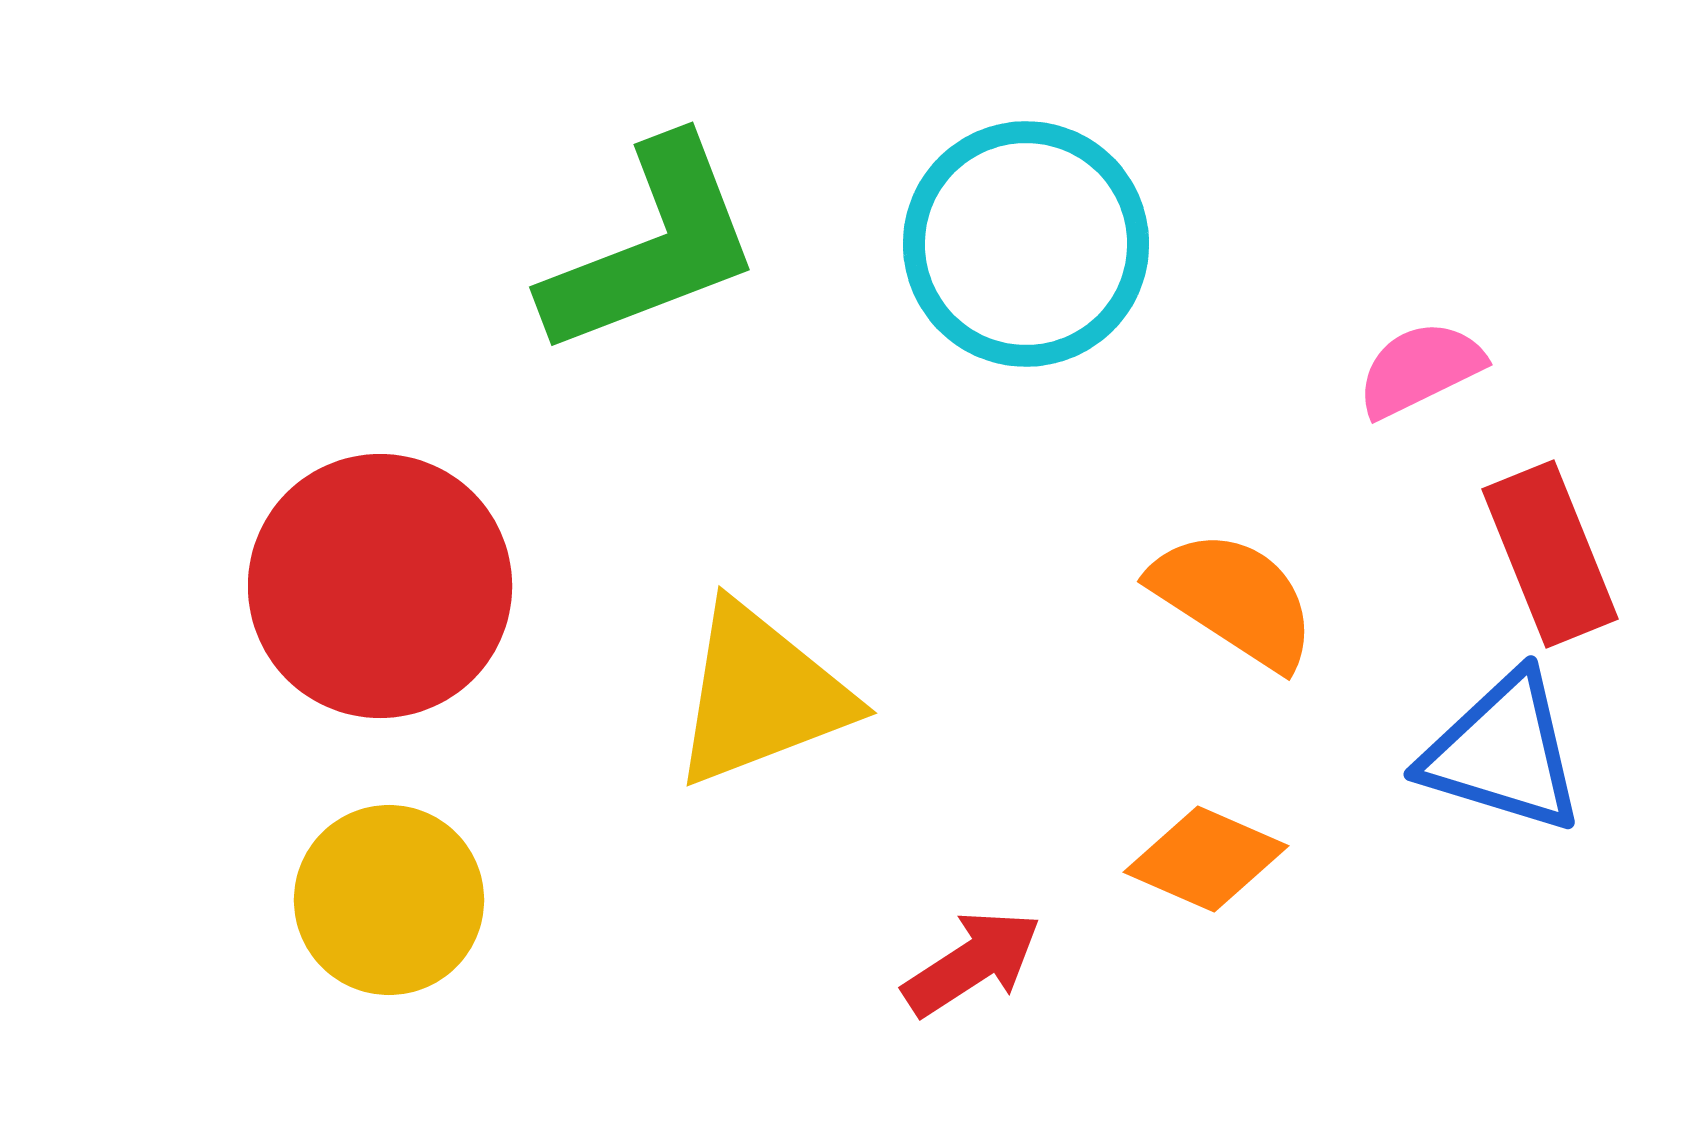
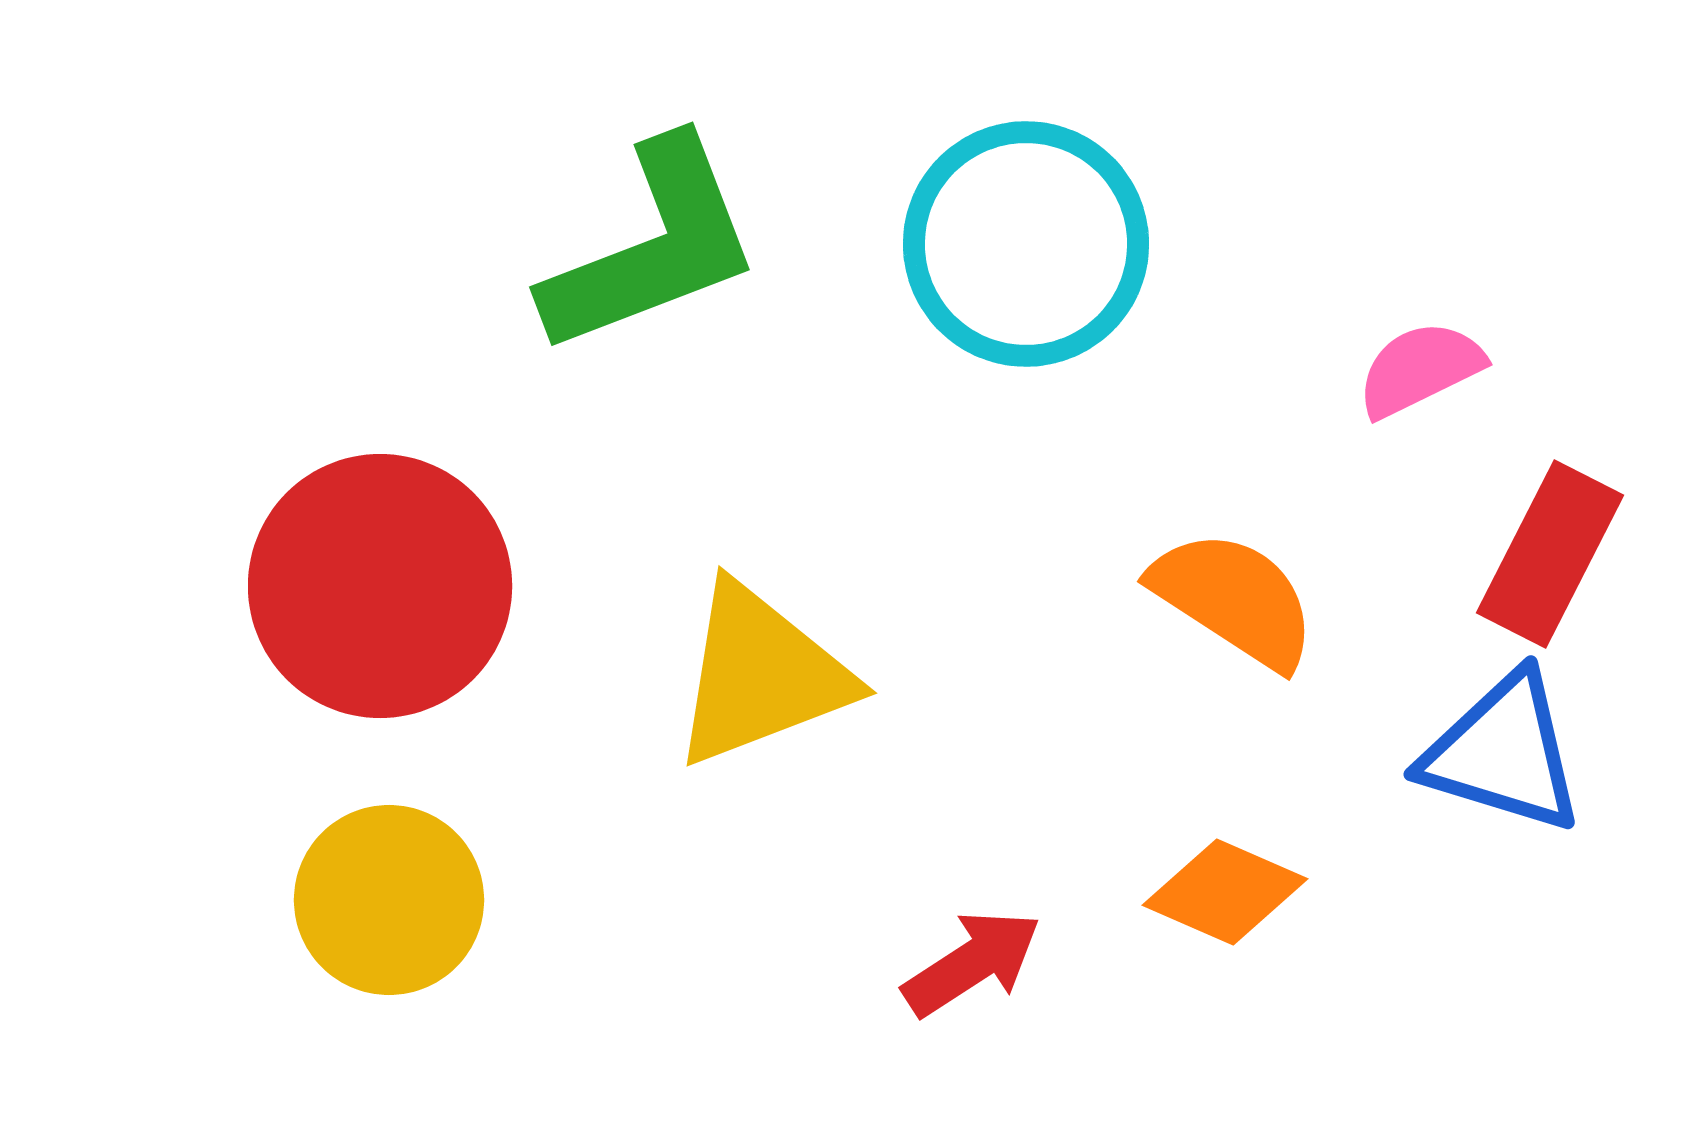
red rectangle: rotated 49 degrees clockwise
yellow triangle: moved 20 px up
orange diamond: moved 19 px right, 33 px down
